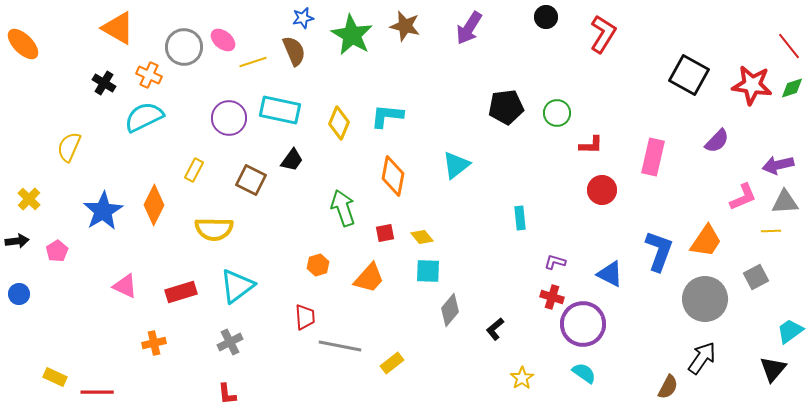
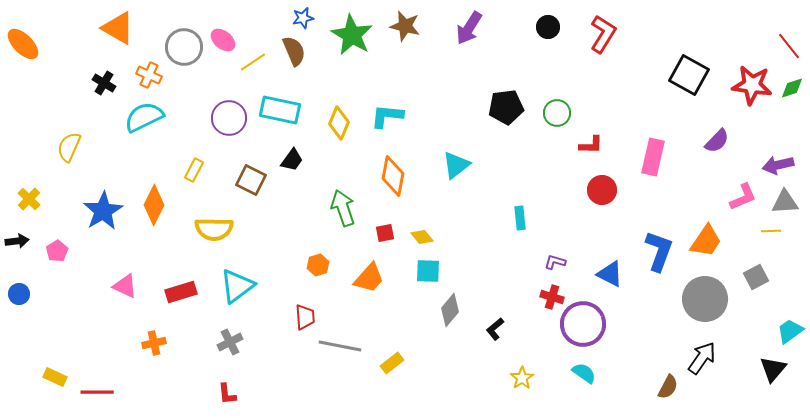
black circle at (546, 17): moved 2 px right, 10 px down
yellow line at (253, 62): rotated 16 degrees counterclockwise
